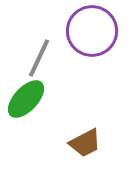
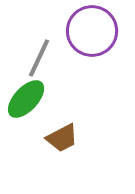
brown trapezoid: moved 23 px left, 5 px up
